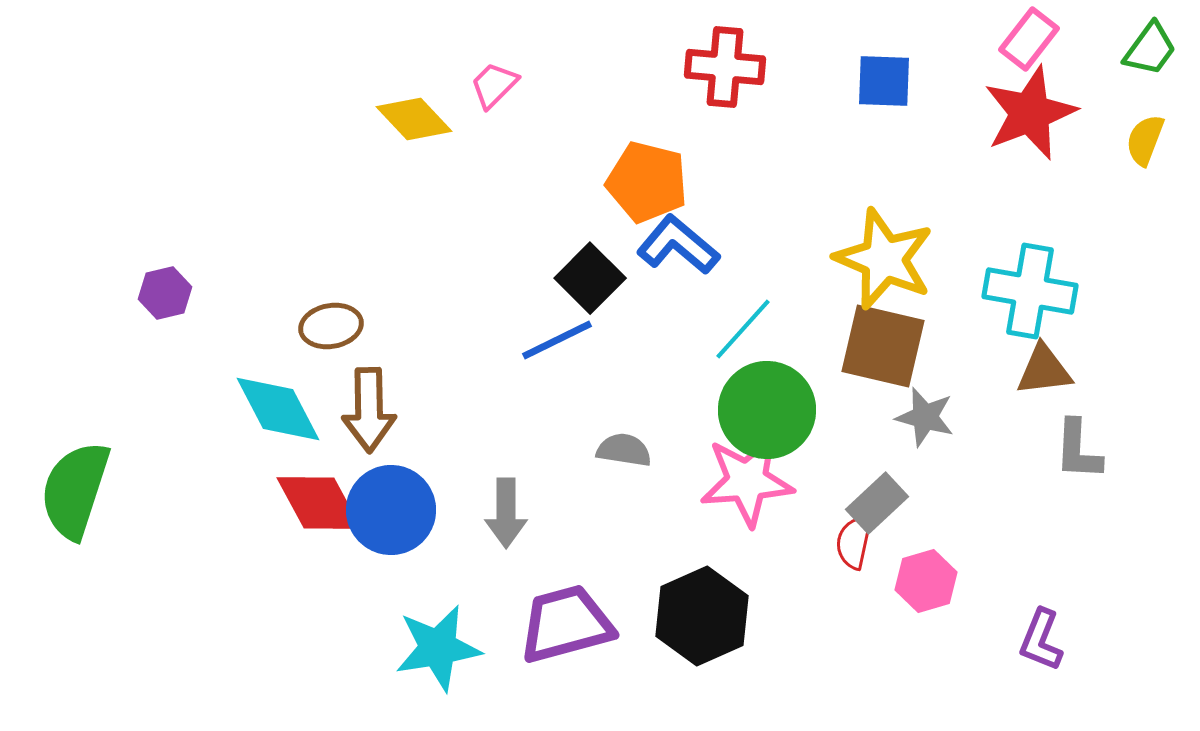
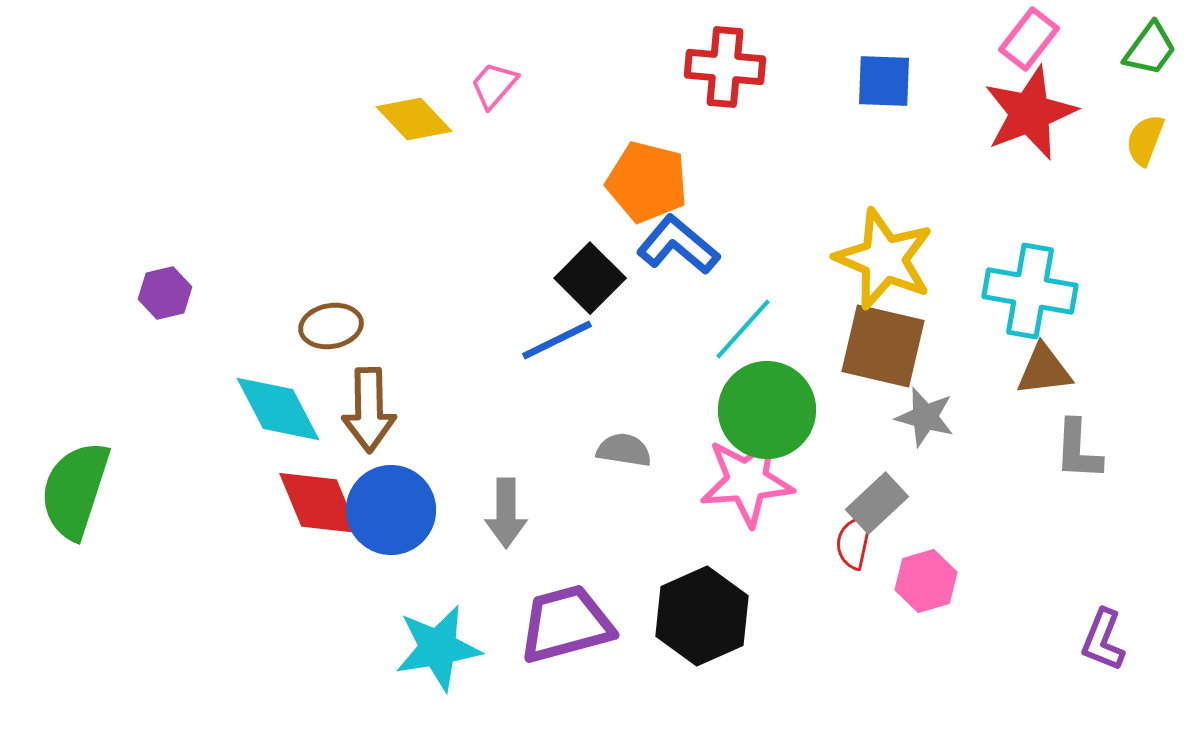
pink trapezoid: rotated 4 degrees counterclockwise
red diamond: rotated 6 degrees clockwise
purple L-shape: moved 62 px right
